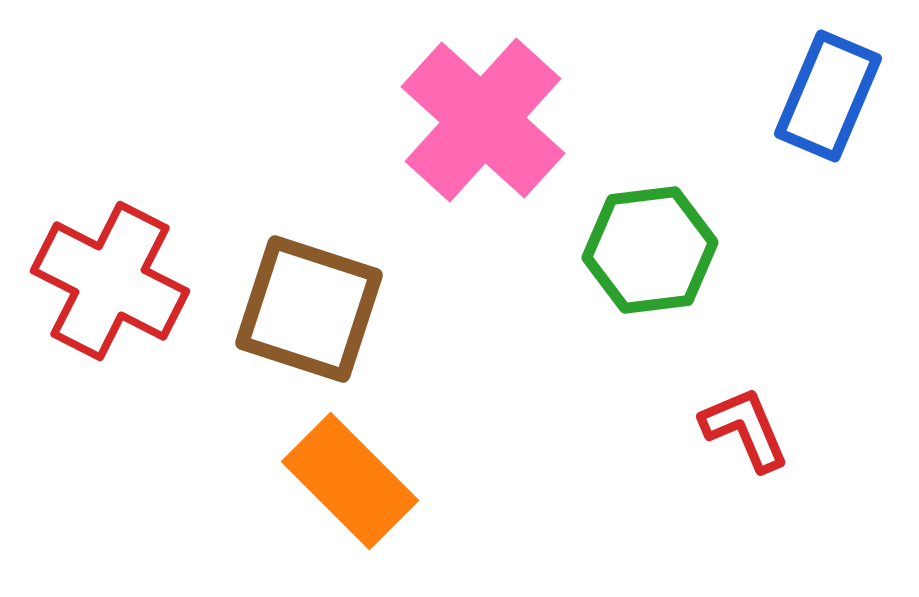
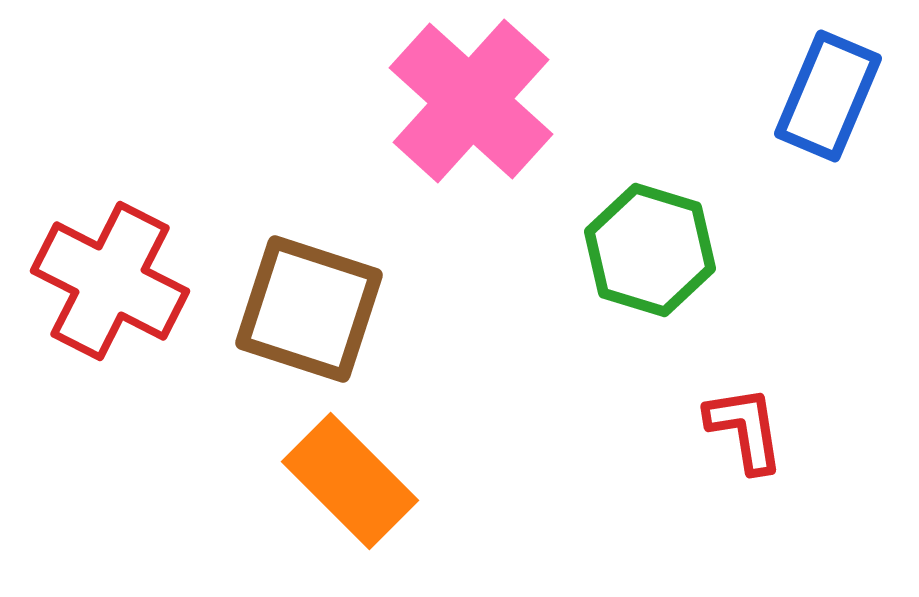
pink cross: moved 12 px left, 19 px up
green hexagon: rotated 24 degrees clockwise
red L-shape: rotated 14 degrees clockwise
